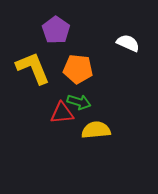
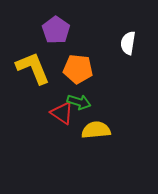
white semicircle: rotated 105 degrees counterclockwise
red triangle: rotated 40 degrees clockwise
